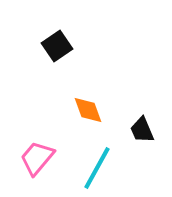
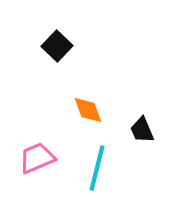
black square: rotated 12 degrees counterclockwise
pink trapezoid: rotated 27 degrees clockwise
cyan line: rotated 15 degrees counterclockwise
